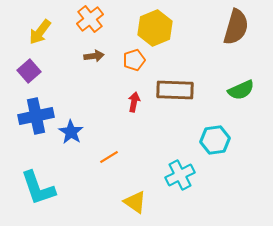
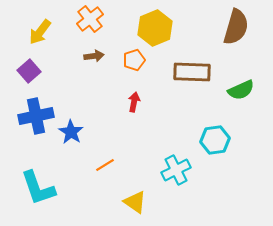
brown rectangle: moved 17 px right, 18 px up
orange line: moved 4 px left, 8 px down
cyan cross: moved 4 px left, 5 px up
